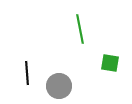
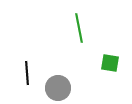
green line: moved 1 px left, 1 px up
gray circle: moved 1 px left, 2 px down
